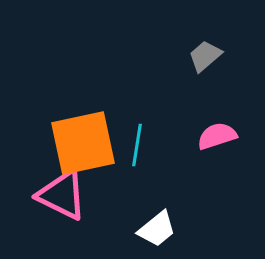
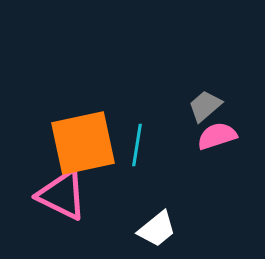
gray trapezoid: moved 50 px down
